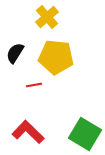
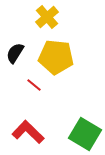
red line: rotated 49 degrees clockwise
